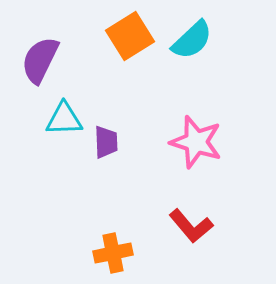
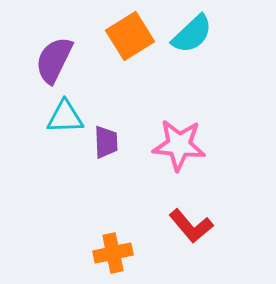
cyan semicircle: moved 6 px up
purple semicircle: moved 14 px right
cyan triangle: moved 1 px right, 2 px up
pink star: moved 17 px left, 3 px down; rotated 12 degrees counterclockwise
